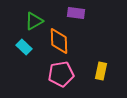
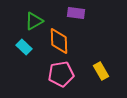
yellow rectangle: rotated 42 degrees counterclockwise
